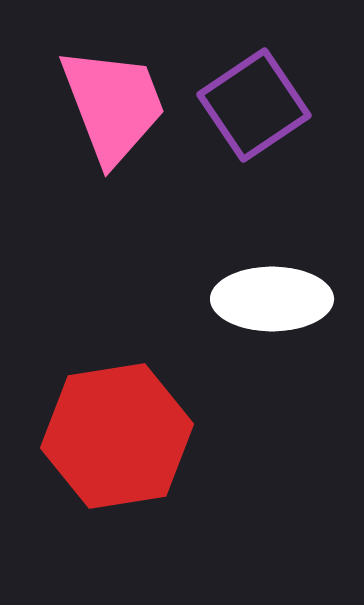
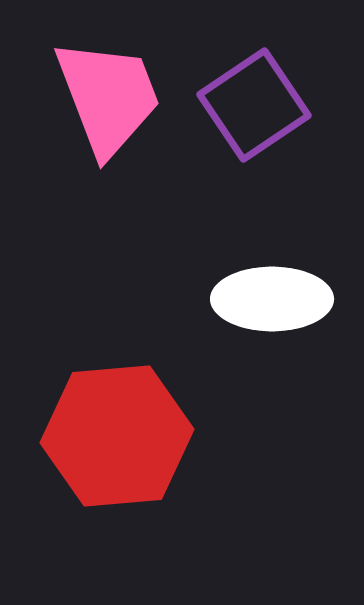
pink trapezoid: moved 5 px left, 8 px up
red hexagon: rotated 4 degrees clockwise
